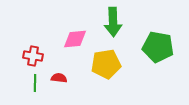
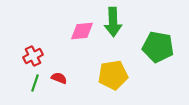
pink diamond: moved 7 px right, 8 px up
red cross: rotated 36 degrees counterclockwise
yellow pentagon: moved 7 px right, 11 px down
red semicircle: rotated 14 degrees clockwise
green line: rotated 18 degrees clockwise
